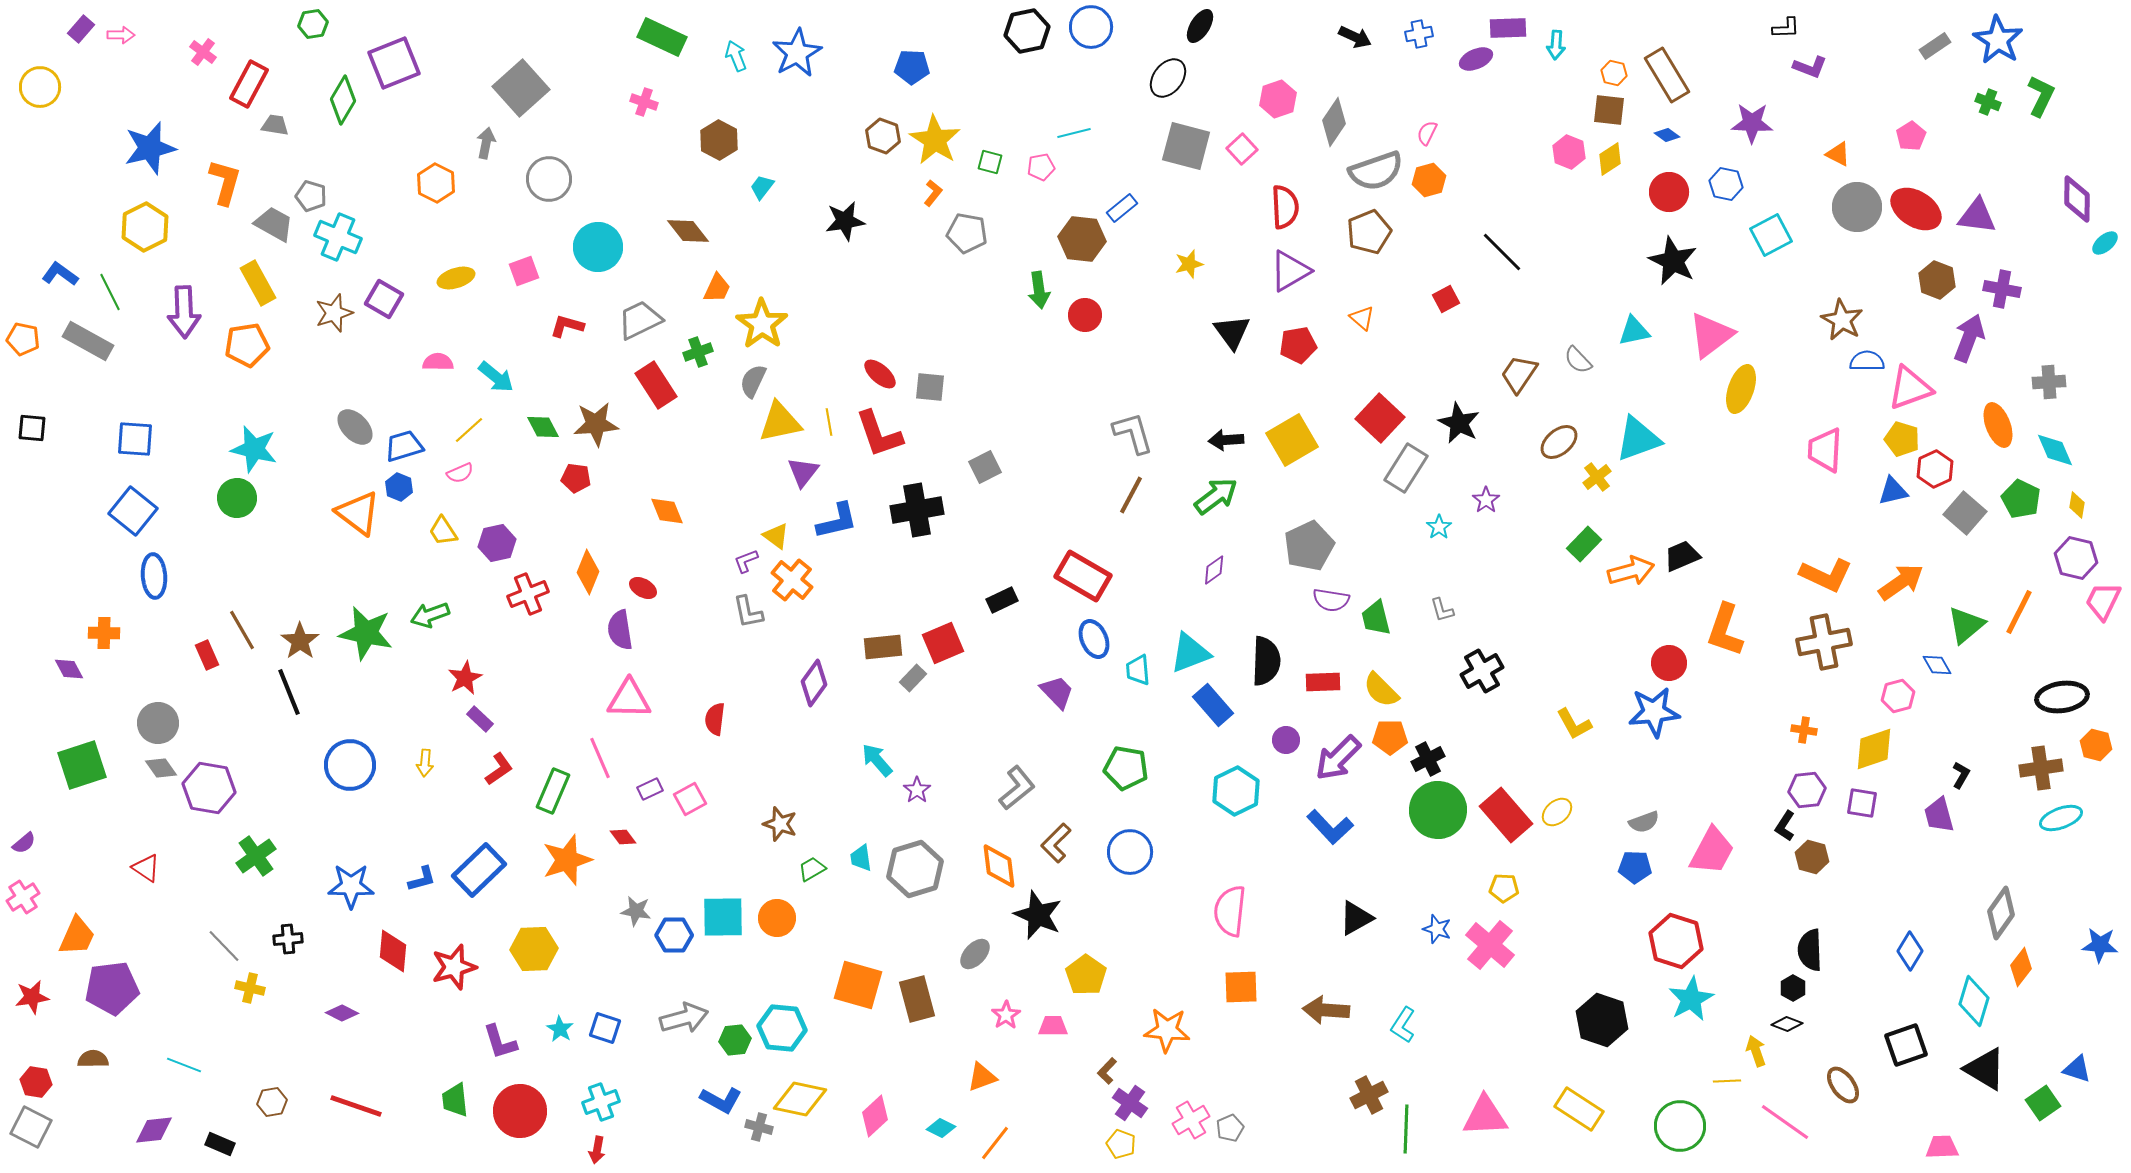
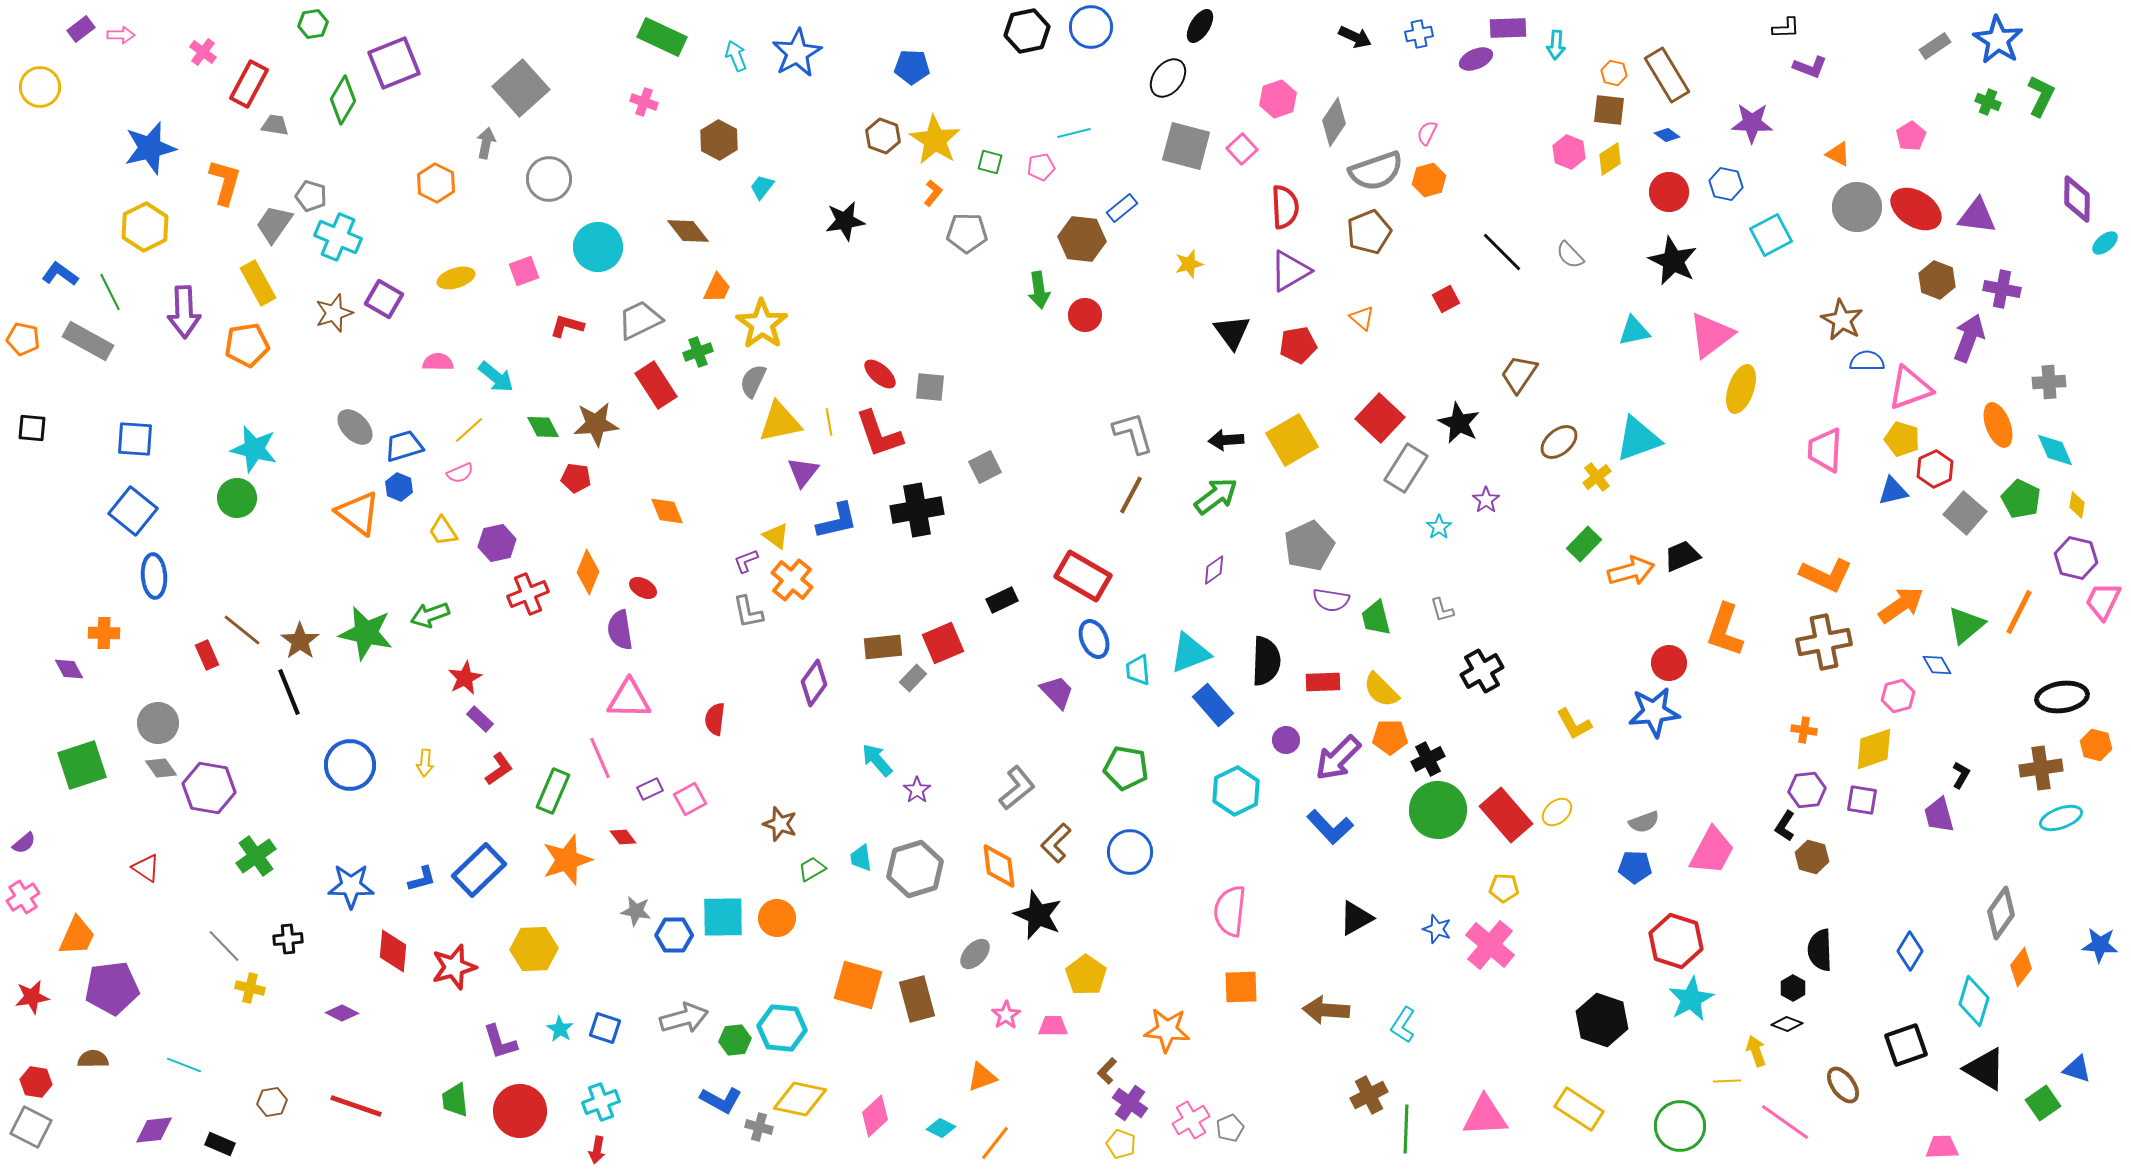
purple rectangle at (81, 29): rotated 12 degrees clockwise
gray trapezoid at (274, 224): rotated 84 degrees counterclockwise
gray pentagon at (967, 233): rotated 9 degrees counterclockwise
gray semicircle at (1578, 360): moved 8 px left, 105 px up
orange arrow at (1901, 582): moved 23 px down
brown line at (242, 630): rotated 21 degrees counterclockwise
purple square at (1862, 803): moved 3 px up
black semicircle at (1810, 950): moved 10 px right
